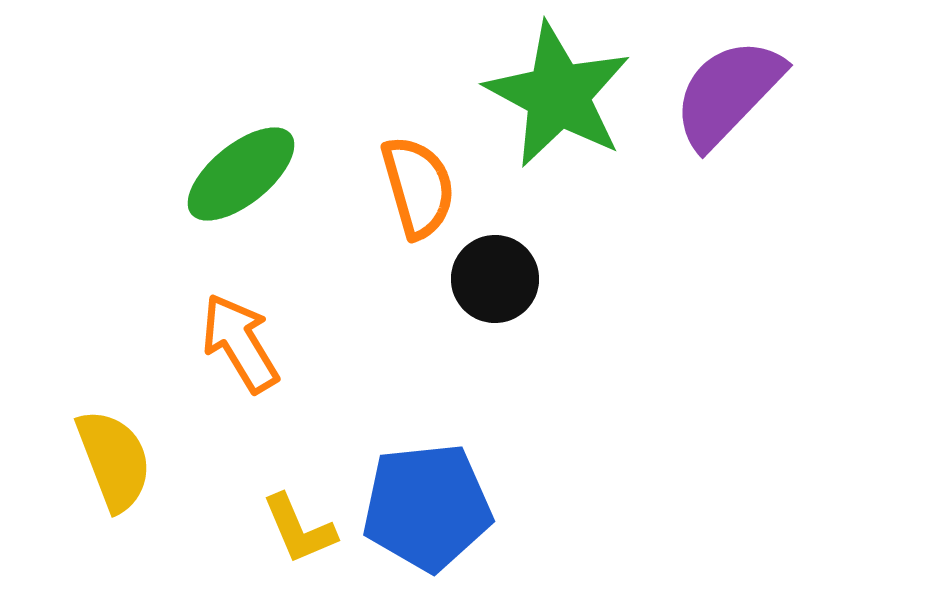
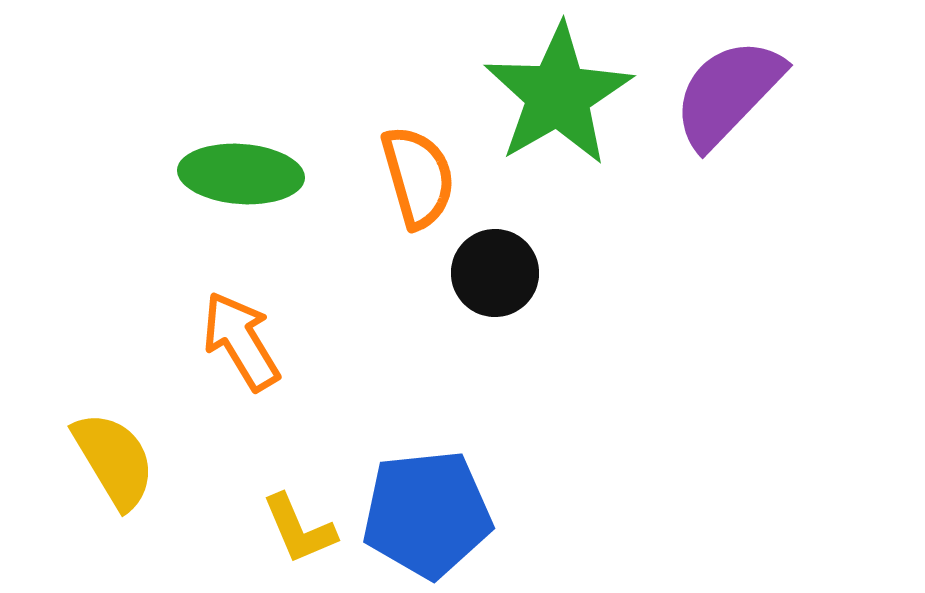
green star: rotated 14 degrees clockwise
green ellipse: rotated 43 degrees clockwise
orange semicircle: moved 10 px up
black circle: moved 6 px up
orange arrow: moved 1 px right, 2 px up
yellow semicircle: rotated 10 degrees counterclockwise
blue pentagon: moved 7 px down
